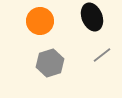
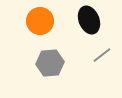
black ellipse: moved 3 px left, 3 px down
gray hexagon: rotated 12 degrees clockwise
